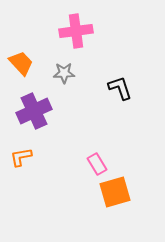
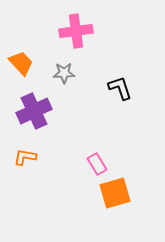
orange L-shape: moved 4 px right; rotated 20 degrees clockwise
orange square: moved 1 px down
